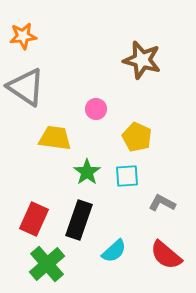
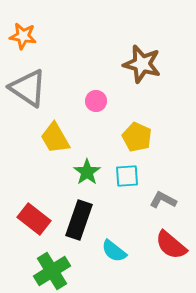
orange star: rotated 16 degrees clockwise
brown star: moved 4 px down
gray triangle: moved 2 px right, 1 px down
pink circle: moved 8 px up
yellow trapezoid: rotated 128 degrees counterclockwise
gray L-shape: moved 1 px right, 3 px up
red rectangle: rotated 76 degrees counterclockwise
cyan semicircle: rotated 80 degrees clockwise
red semicircle: moved 5 px right, 10 px up
green cross: moved 5 px right, 7 px down; rotated 9 degrees clockwise
